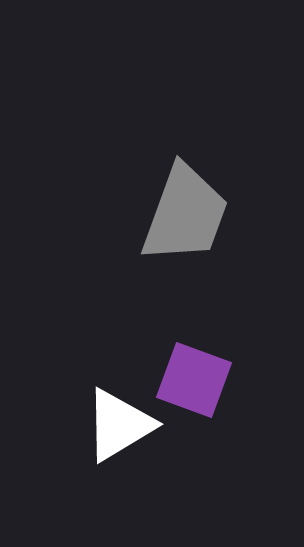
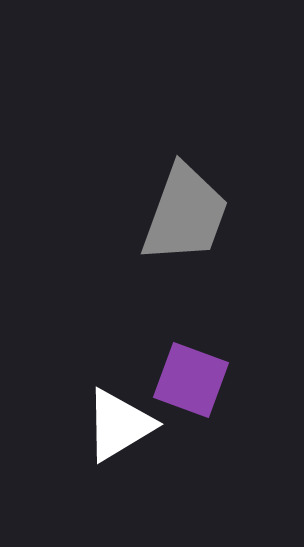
purple square: moved 3 px left
